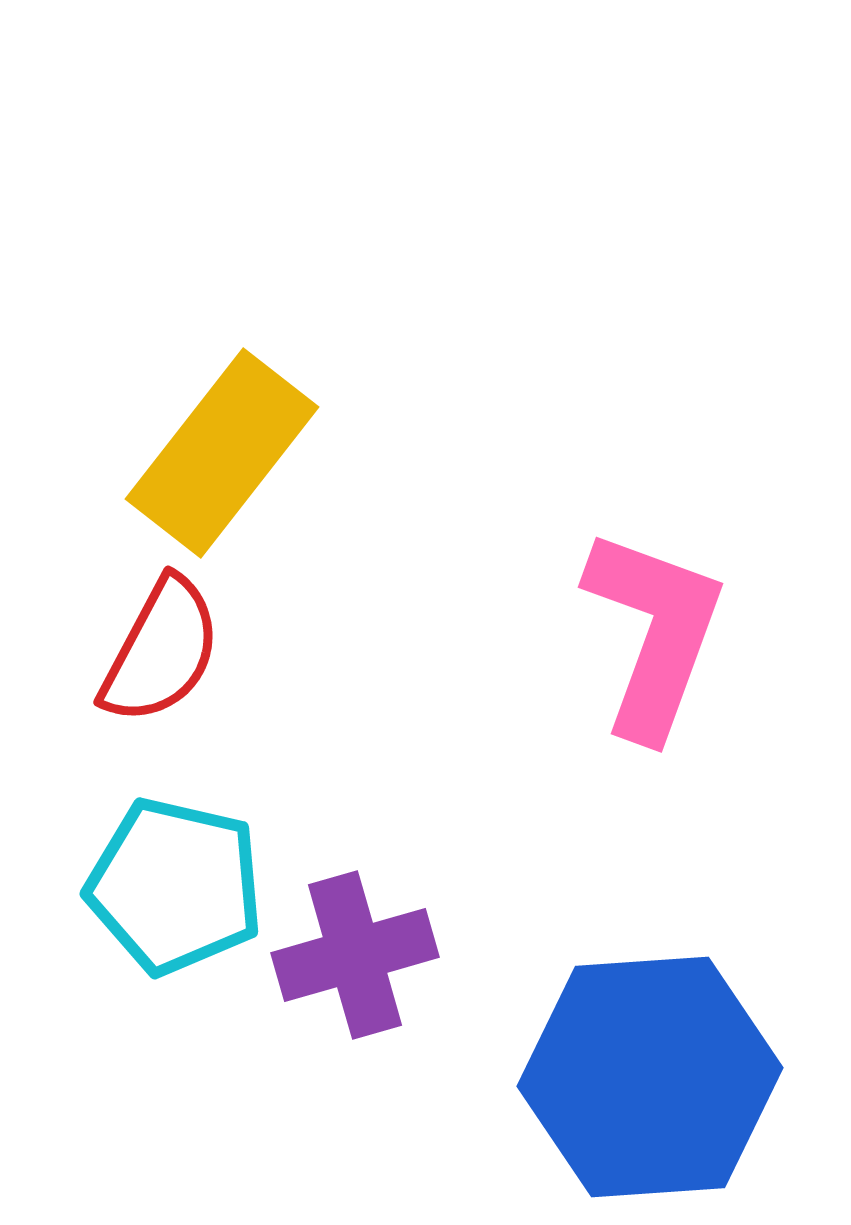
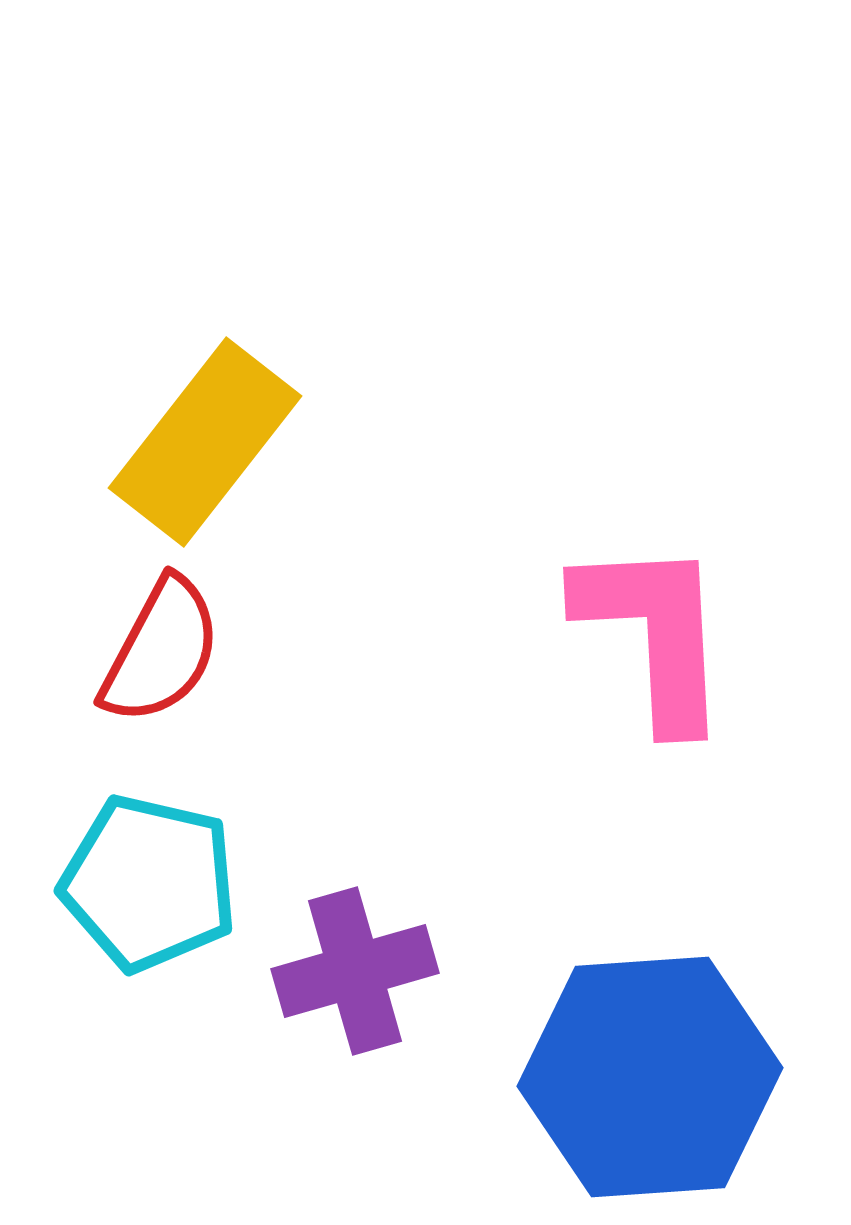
yellow rectangle: moved 17 px left, 11 px up
pink L-shape: rotated 23 degrees counterclockwise
cyan pentagon: moved 26 px left, 3 px up
purple cross: moved 16 px down
